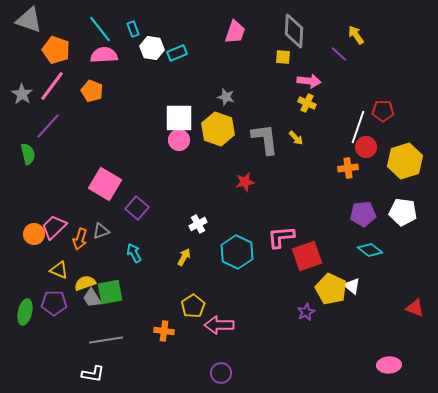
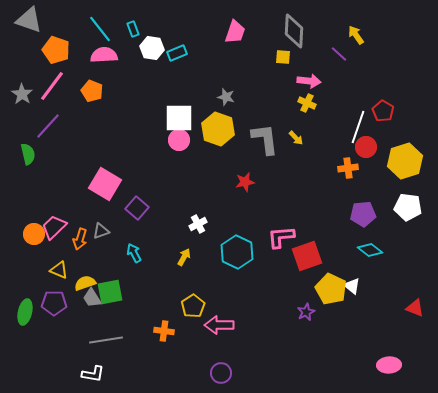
red pentagon at (383, 111): rotated 30 degrees clockwise
white pentagon at (403, 212): moved 5 px right, 5 px up
